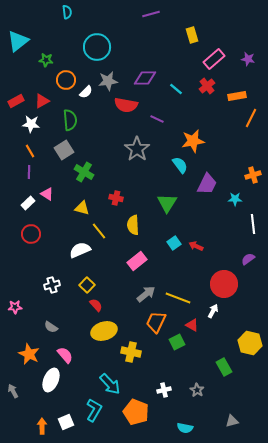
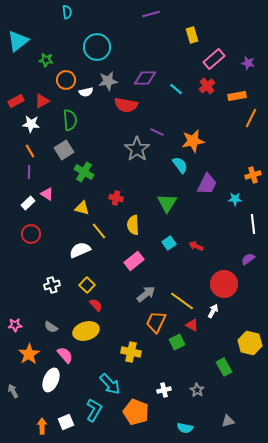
purple star at (248, 59): moved 4 px down
white semicircle at (86, 92): rotated 32 degrees clockwise
purple line at (157, 119): moved 13 px down
cyan square at (174, 243): moved 5 px left
pink rectangle at (137, 261): moved 3 px left
yellow line at (178, 298): moved 4 px right, 3 px down; rotated 15 degrees clockwise
pink star at (15, 307): moved 18 px down
yellow ellipse at (104, 331): moved 18 px left
orange star at (29, 354): rotated 15 degrees clockwise
gray triangle at (232, 421): moved 4 px left
